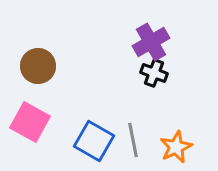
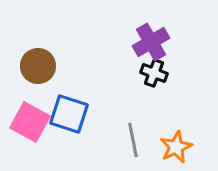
blue square: moved 25 px left, 27 px up; rotated 12 degrees counterclockwise
